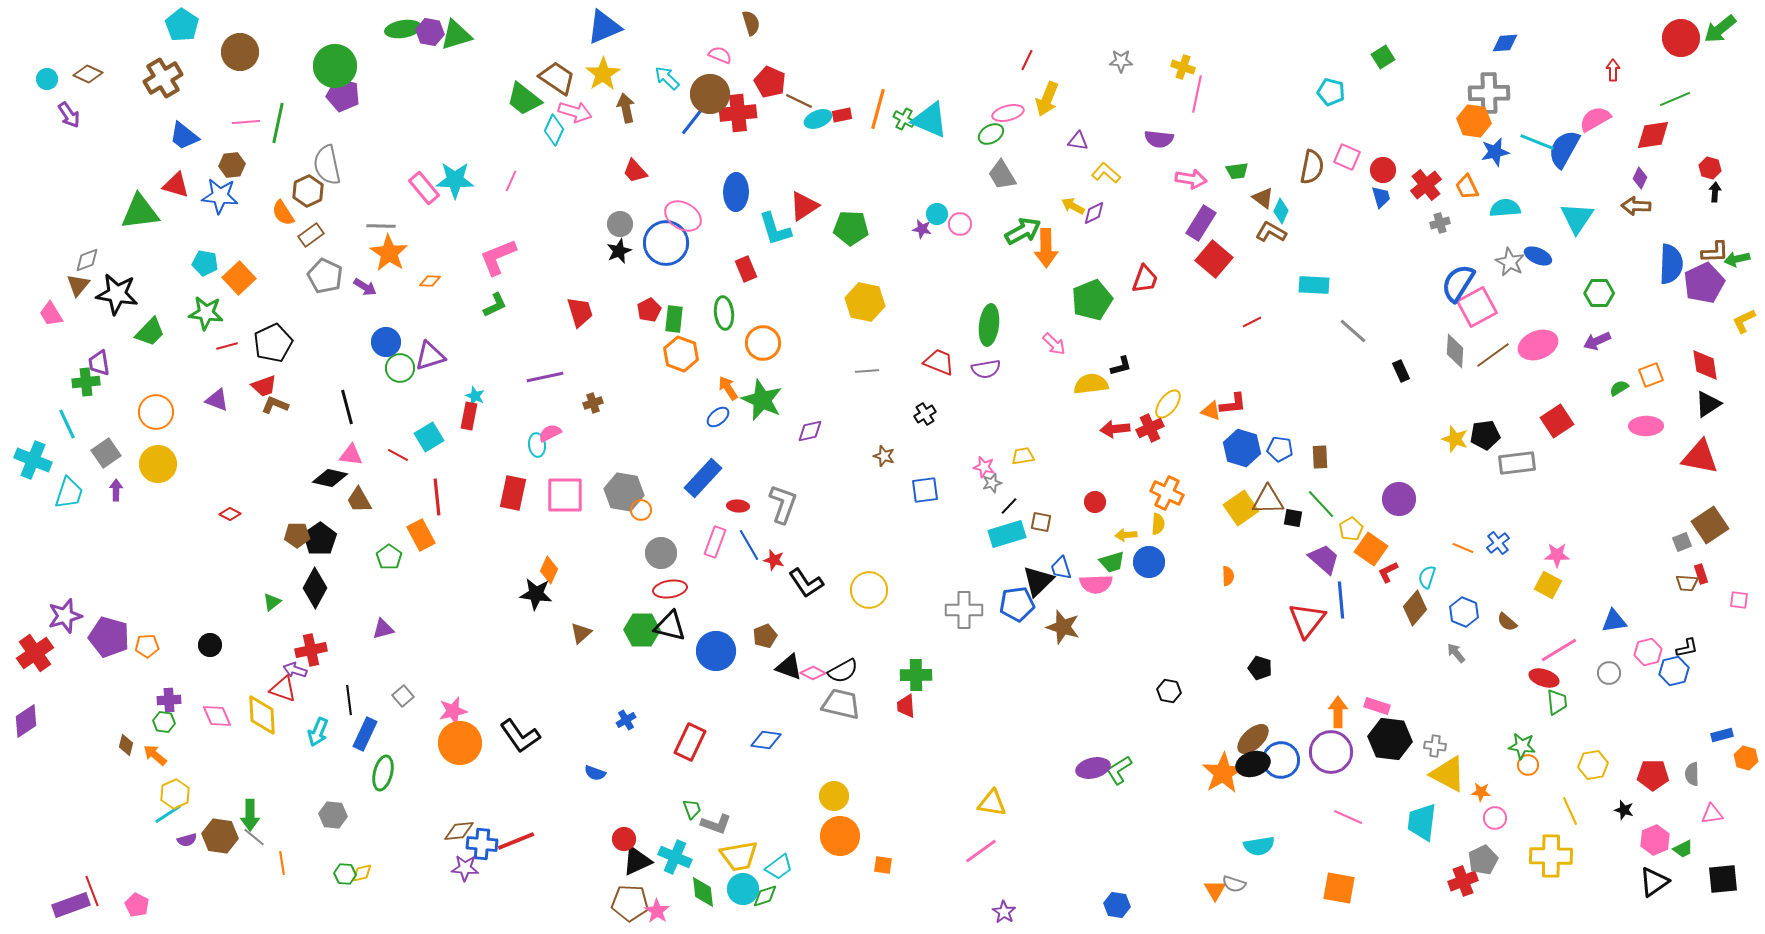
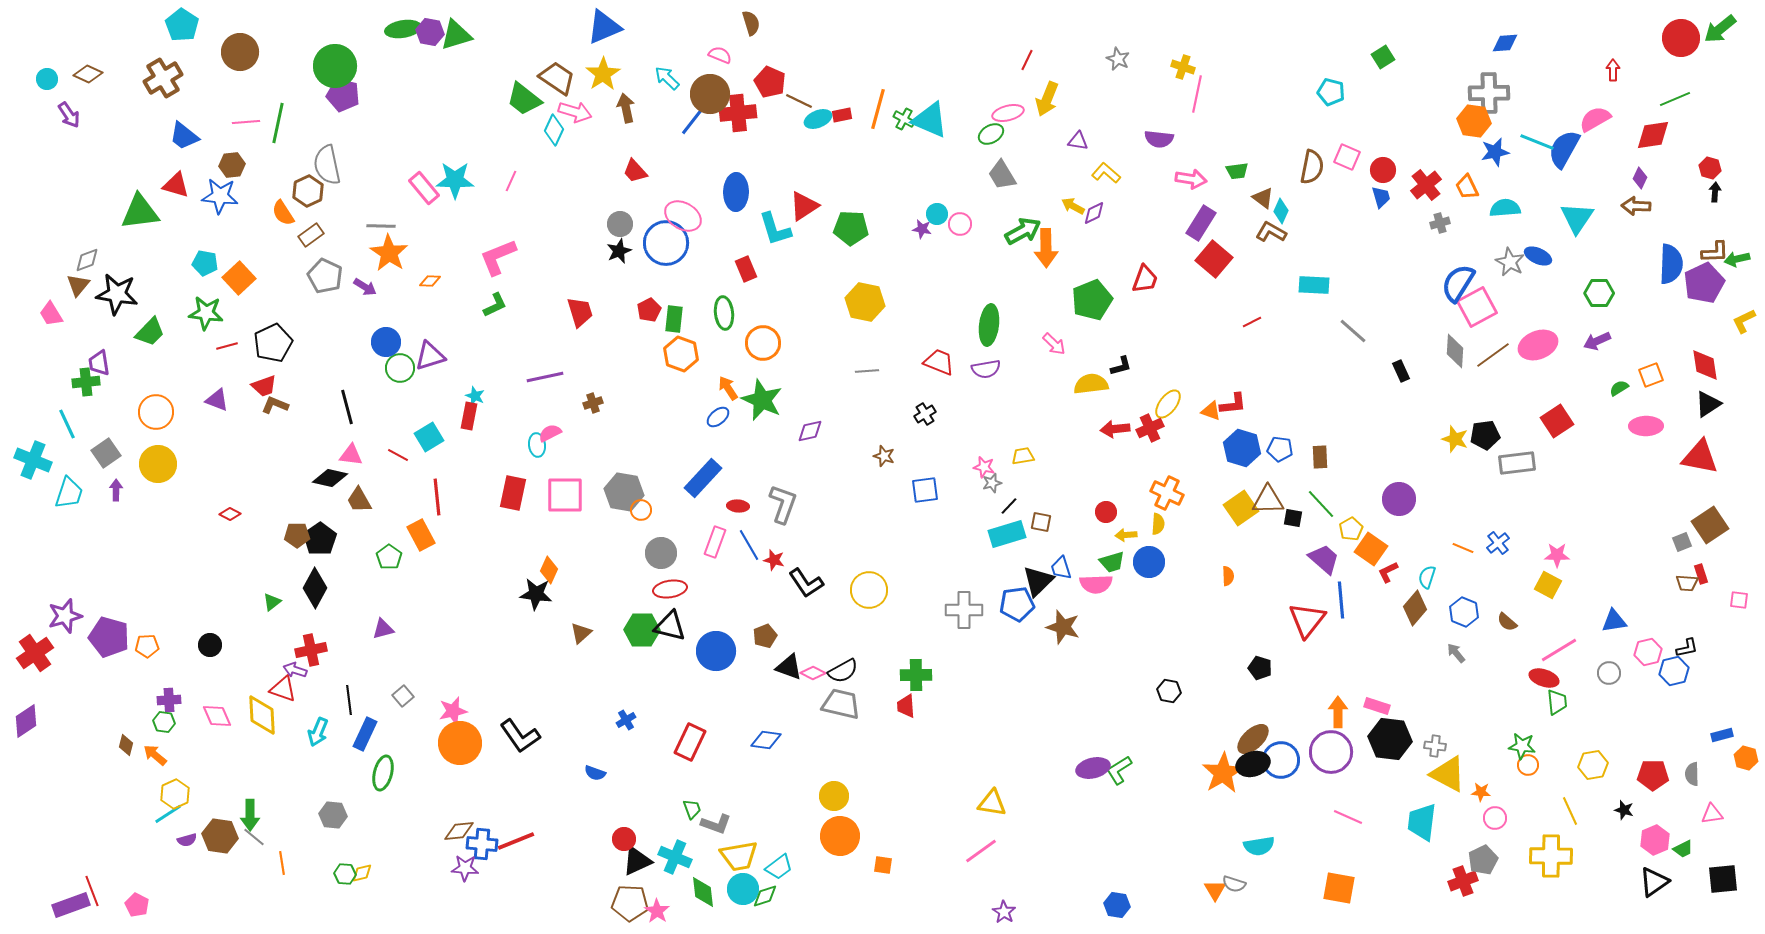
gray star at (1121, 61): moved 3 px left, 2 px up; rotated 25 degrees clockwise
red circle at (1095, 502): moved 11 px right, 10 px down
